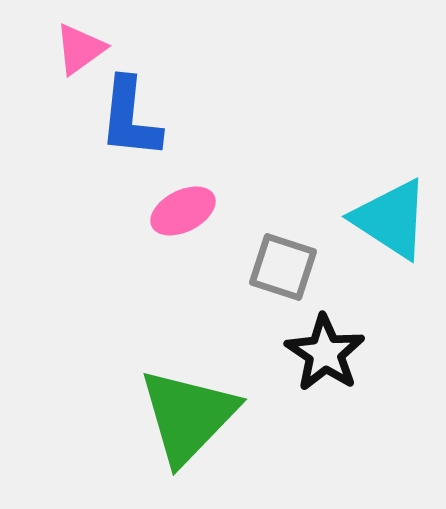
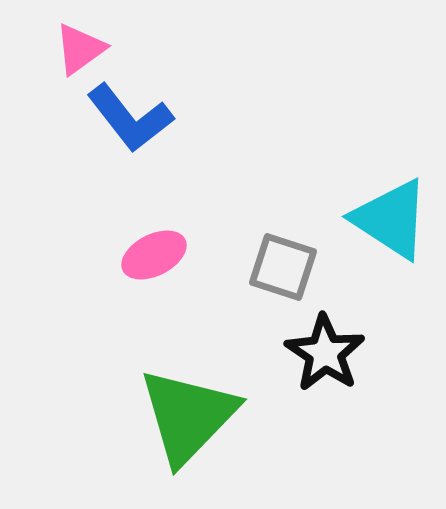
blue L-shape: rotated 44 degrees counterclockwise
pink ellipse: moved 29 px left, 44 px down
